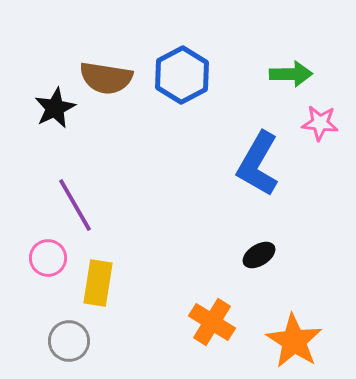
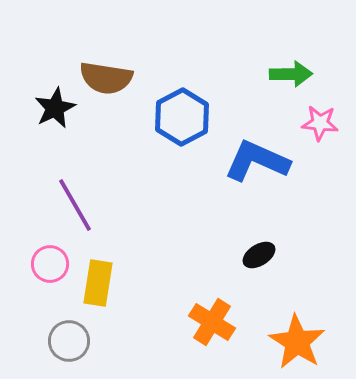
blue hexagon: moved 42 px down
blue L-shape: moved 1 px left, 3 px up; rotated 84 degrees clockwise
pink circle: moved 2 px right, 6 px down
orange star: moved 3 px right, 1 px down
